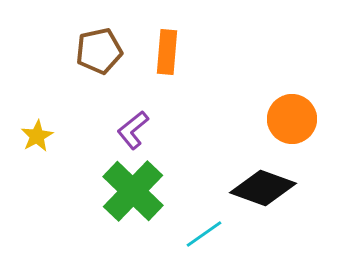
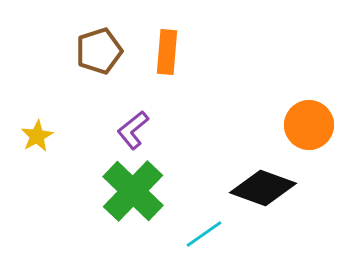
brown pentagon: rotated 6 degrees counterclockwise
orange circle: moved 17 px right, 6 px down
